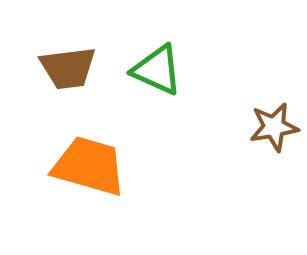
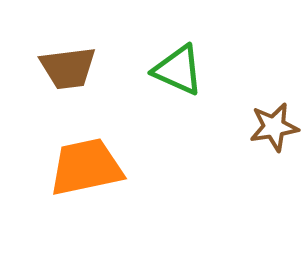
green triangle: moved 21 px right
orange trapezoid: moved 3 px left, 1 px down; rotated 28 degrees counterclockwise
